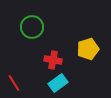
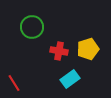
red cross: moved 6 px right, 9 px up
cyan rectangle: moved 12 px right, 4 px up
